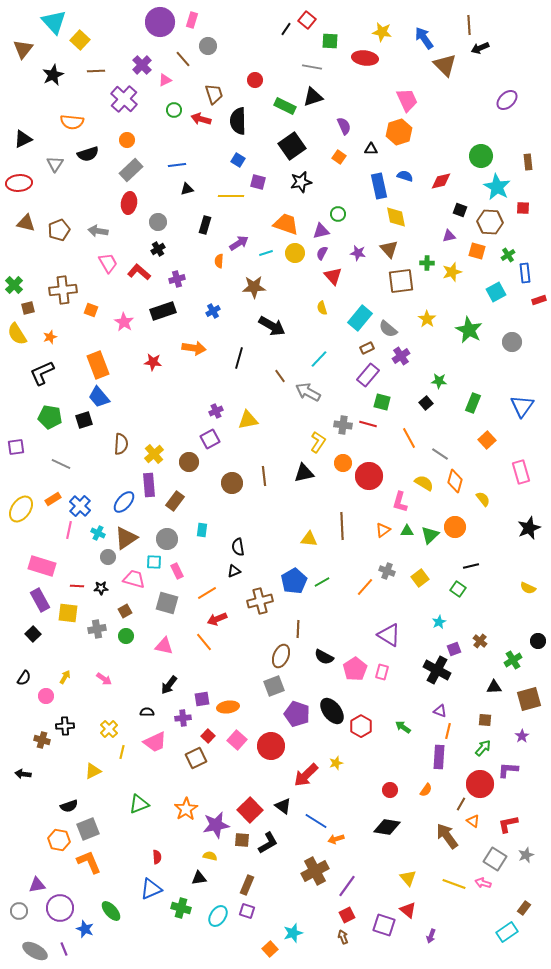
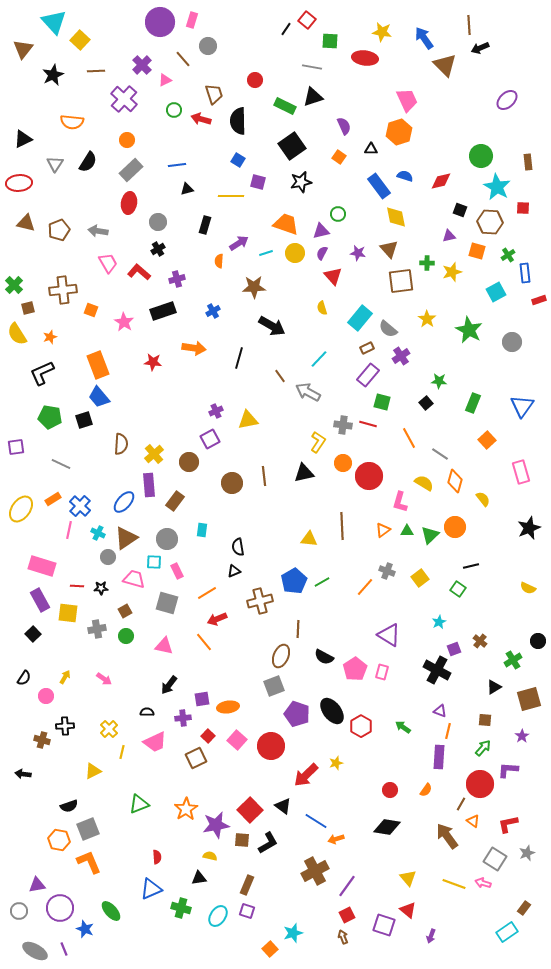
black semicircle at (88, 154): moved 8 px down; rotated 40 degrees counterclockwise
blue rectangle at (379, 186): rotated 25 degrees counterclockwise
black triangle at (494, 687): rotated 28 degrees counterclockwise
gray star at (526, 855): moved 1 px right, 2 px up
